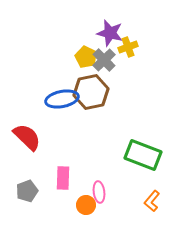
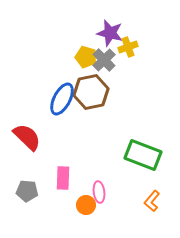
yellow pentagon: rotated 10 degrees counterclockwise
blue ellipse: rotated 52 degrees counterclockwise
gray pentagon: rotated 25 degrees clockwise
